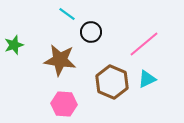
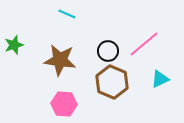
cyan line: rotated 12 degrees counterclockwise
black circle: moved 17 px right, 19 px down
cyan triangle: moved 13 px right
